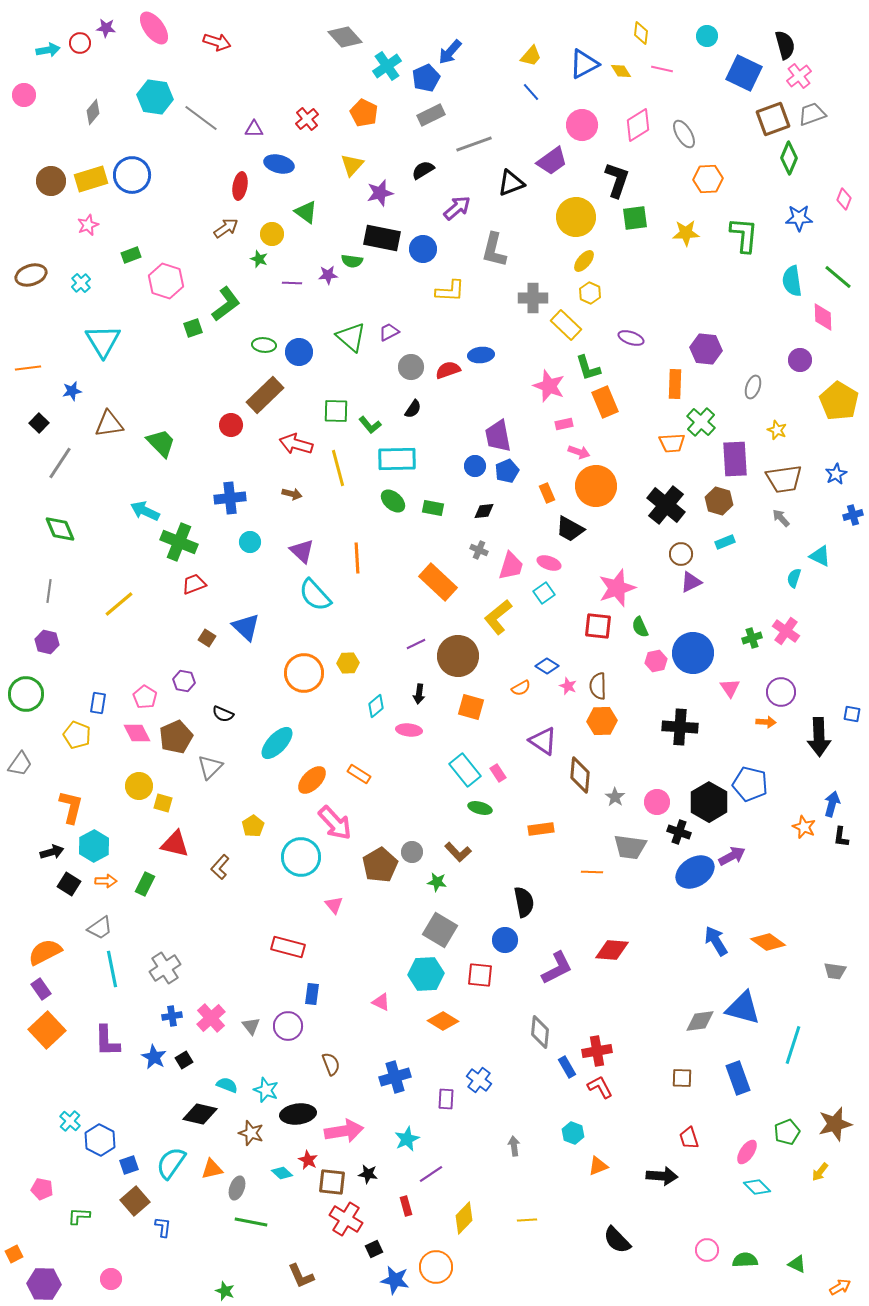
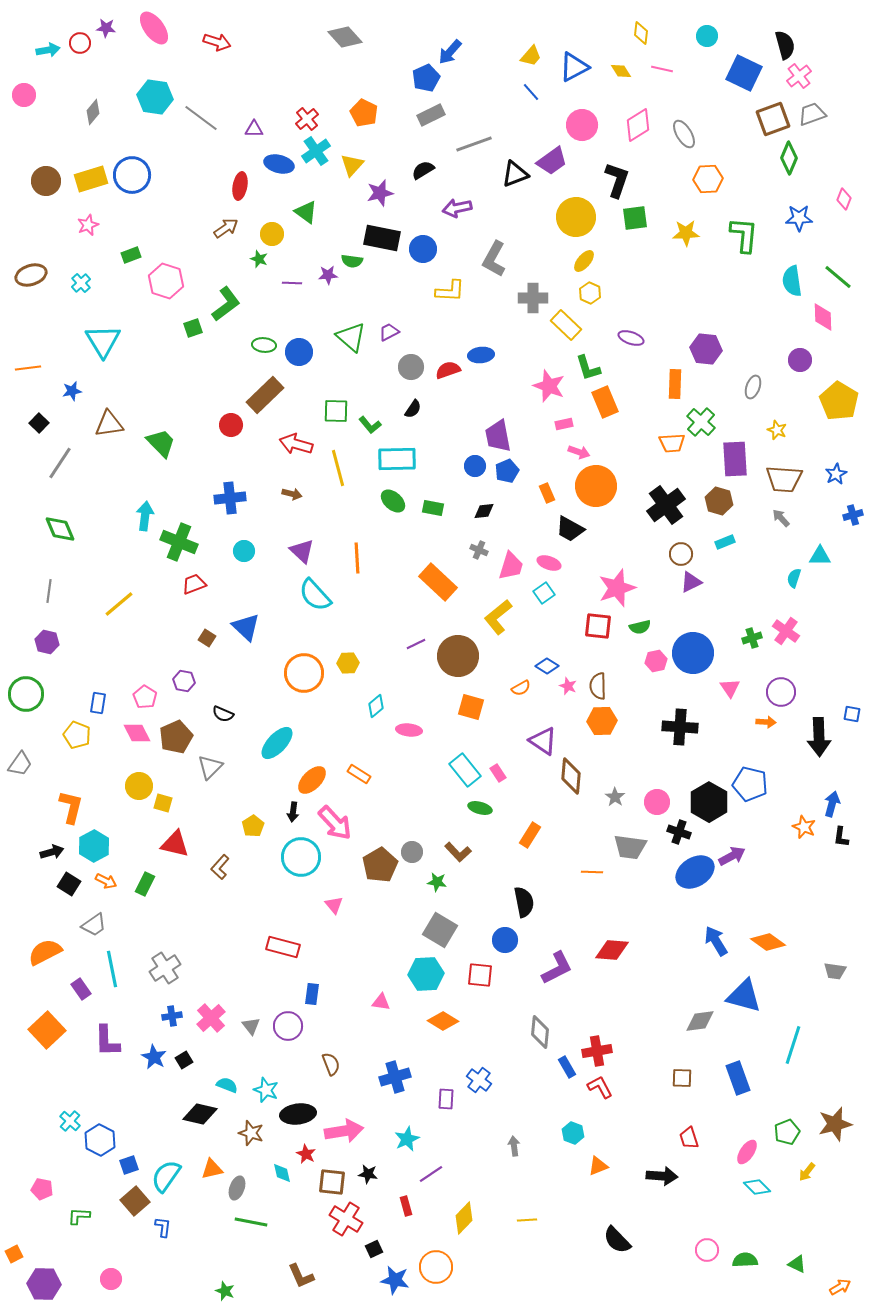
blue triangle at (584, 64): moved 10 px left, 3 px down
cyan cross at (387, 66): moved 71 px left, 85 px down
brown circle at (51, 181): moved 5 px left
black triangle at (511, 183): moved 4 px right, 9 px up
purple arrow at (457, 208): rotated 152 degrees counterclockwise
gray L-shape at (494, 250): moved 9 px down; rotated 15 degrees clockwise
brown trapezoid at (784, 479): rotated 12 degrees clockwise
black cross at (666, 505): rotated 15 degrees clockwise
cyan arrow at (145, 511): moved 5 px down; rotated 72 degrees clockwise
cyan circle at (250, 542): moved 6 px left, 9 px down
cyan triangle at (820, 556): rotated 25 degrees counterclockwise
green semicircle at (640, 627): rotated 80 degrees counterclockwise
black arrow at (419, 694): moved 126 px left, 118 px down
brown diamond at (580, 775): moved 9 px left, 1 px down
orange rectangle at (541, 829): moved 11 px left, 6 px down; rotated 50 degrees counterclockwise
orange arrow at (106, 881): rotated 25 degrees clockwise
gray trapezoid at (100, 928): moved 6 px left, 3 px up
red rectangle at (288, 947): moved 5 px left
purple rectangle at (41, 989): moved 40 px right
pink triangle at (381, 1002): rotated 18 degrees counterclockwise
blue triangle at (743, 1008): moved 1 px right, 12 px up
red star at (308, 1160): moved 2 px left, 6 px up
cyan semicircle at (171, 1163): moved 5 px left, 13 px down
yellow arrow at (820, 1172): moved 13 px left
cyan diamond at (282, 1173): rotated 35 degrees clockwise
